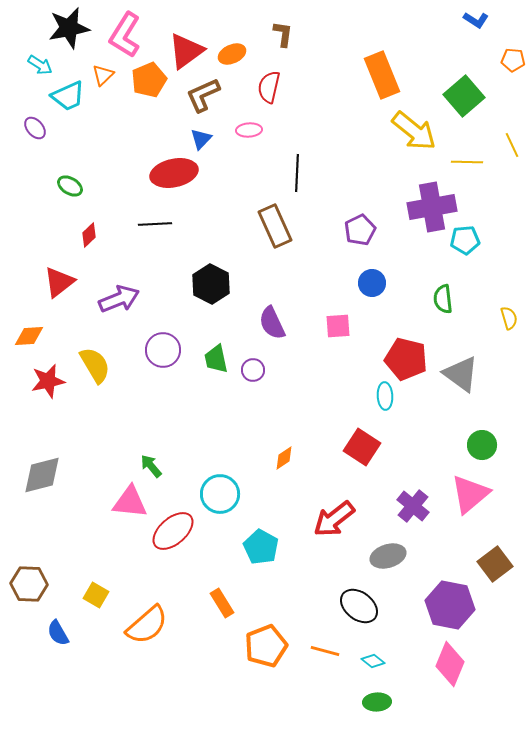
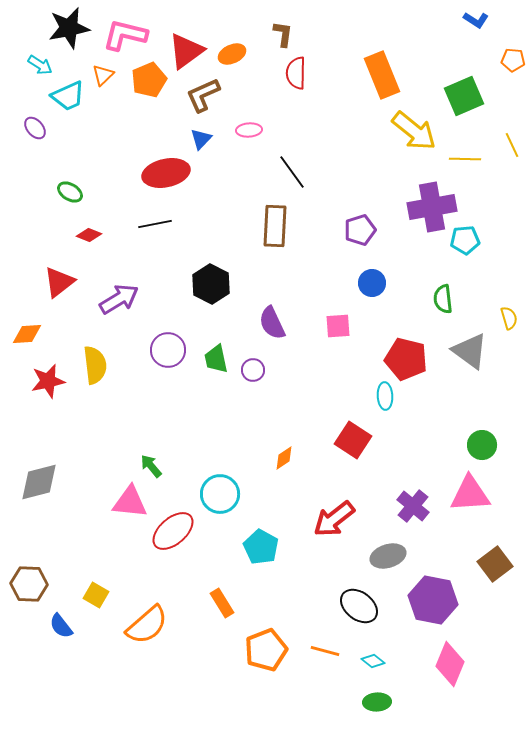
pink L-shape at (125, 35): rotated 72 degrees clockwise
red semicircle at (269, 87): moved 27 px right, 14 px up; rotated 12 degrees counterclockwise
green square at (464, 96): rotated 18 degrees clockwise
yellow line at (467, 162): moved 2 px left, 3 px up
red ellipse at (174, 173): moved 8 px left
black line at (297, 173): moved 5 px left, 1 px up; rotated 39 degrees counterclockwise
green ellipse at (70, 186): moved 6 px down
black line at (155, 224): rotated 8 degrees counterclockwise
brown rectangle at (275, 226): rotated 27 degrees clockwise
purple pentagon at (360, 230): rotated 8 degrees clockwise
red diamond at (89, 235): rotated 65 degrees clockwise
purple arrow at (119, 299): rotated 9 degrees counterclockwise
orange diamond at (29, 336): moved 2 px left, 2 px up
purple circle at (163, 350): moved 5 px right
yellow semicircle at (95, 365): rotated 24 degrees clockwise
gray triangle at (461, 374): moved 9 px right, 23 px up
red square at (362, 447): moved 9 px left, 7 px up
gray diamond at (42, 475): moved 3 px left, 7 px down
pink triangle at (470, 494): rotated 36 degrees clockwise
purple hexagon at (450, 605): moved 17 px left, 5 px up
blue semicircle at (58, 633): moved 3 px right, 7 px up; rotated 8 degrees counterclockwise
orange pentagon at (266, 646): moved 4 px down
